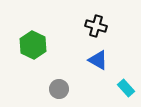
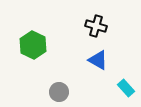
gray circle: moved 3 px down
